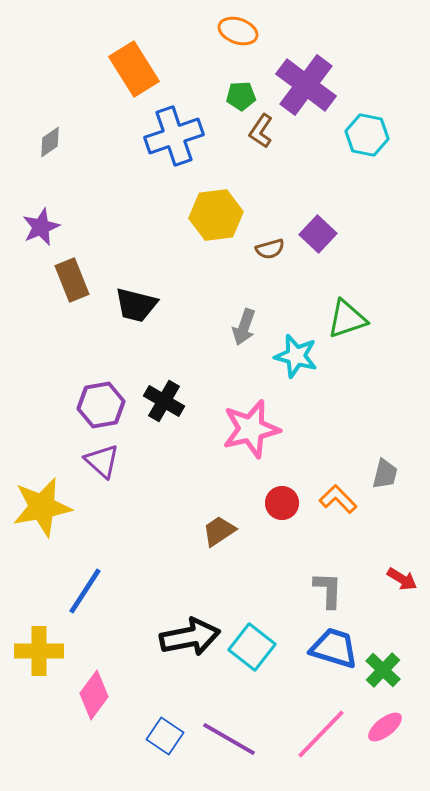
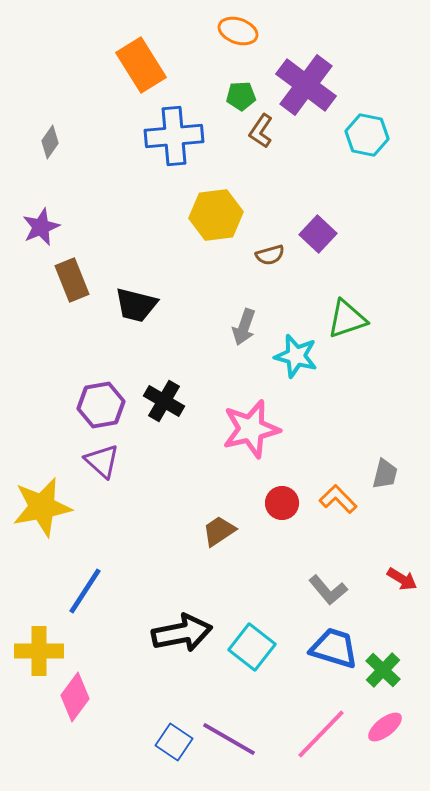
orange rectangle: moved 7 px right, 4 px up
blue cross: rotated 14 degrees clockwise
gray diamond: rotated 20 degrees counterclockwise
brown semicircle: moved 6 px down
gray L-shape: rotated 138 degrees clockwise
black arrow: moved 8 px left, 4 px up
pink diamond: moved 19 px left, 2 px down
blue square: moved 9 px right, 6 px down
